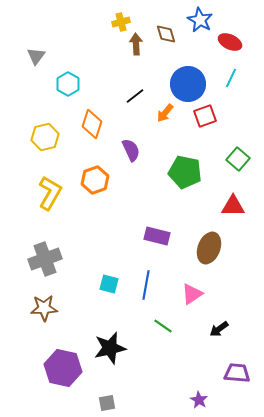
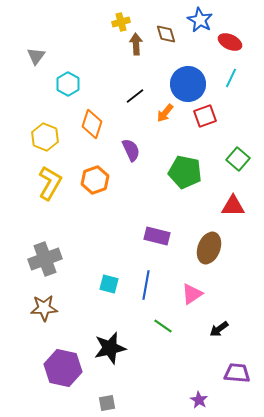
yellow hexagon: rotated 24 degrees counterclockwise
yellow L-shape: moved 10 px up
